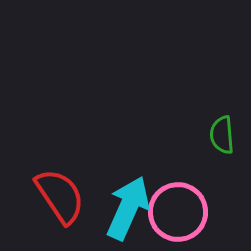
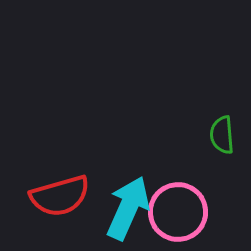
red semicircle: rotated 108 degrees clockwise
